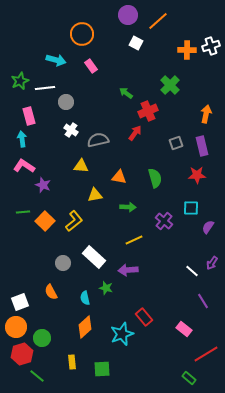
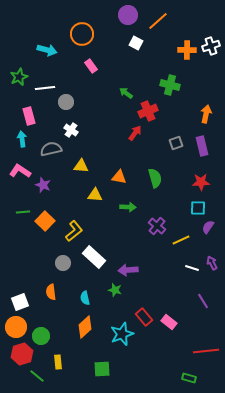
cyan arrow at (56, 60): moved 9 px left, 10 px up
green star at (20, 81): moved 1 px left, 4 px up
green cross at (170, 85): rotated 30 degrees counterclockwise
gray semicircle at (98, 140): moved 47 px left, 9 px down
pink L-shape at (24, 166): moved 4 px left, 5 px down
red star at (197, 175): moved 4 px right, 7 px down
yellow triangle at (95, 195): rotated 14 degrees clockwise
cyan square at (191, 208): moved 7 px right
yellow L-shape at (74, 221): moved 10 px down
purple cross at (164, 221): moved 7 px left, 5 px down
yellow line at (134, 240): moved 47 px right
purple arrow at (212, 263): rotated 120 degrees clockwise
white line at (192, 271): moved 3 px up; rotated 24 degrees counterclockwise
green star at (106, 288): moved 9 px right, 2 px down
orange semicircle at (51, 292): rotated 21 degrees clockwise
pink rectangle at (184, 329): moved 15 px left, 7 px up
green circle at (42, 338): moved 1 px left, 2 px up
red line at (206, 354): moved 3 px up; rotated 25 degrees clockwise
yellow rectangle at (72, 362): moved 14 px left
green rectangle at (189, 378): rotated 24 degrees counterclockwise
